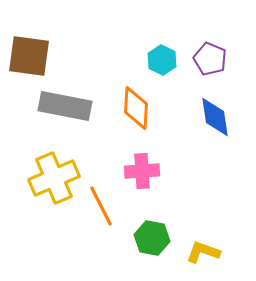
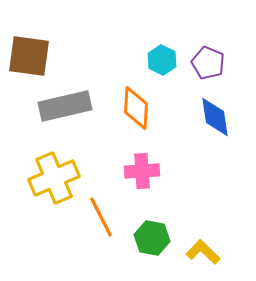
purple pentagon: moved 2 px left, 4 px down
gray rectangle: rotated 24 degrees counterclockwise
orange line: moved 11 px down
yellow L-shape: rotated 24 degrees clockwise
